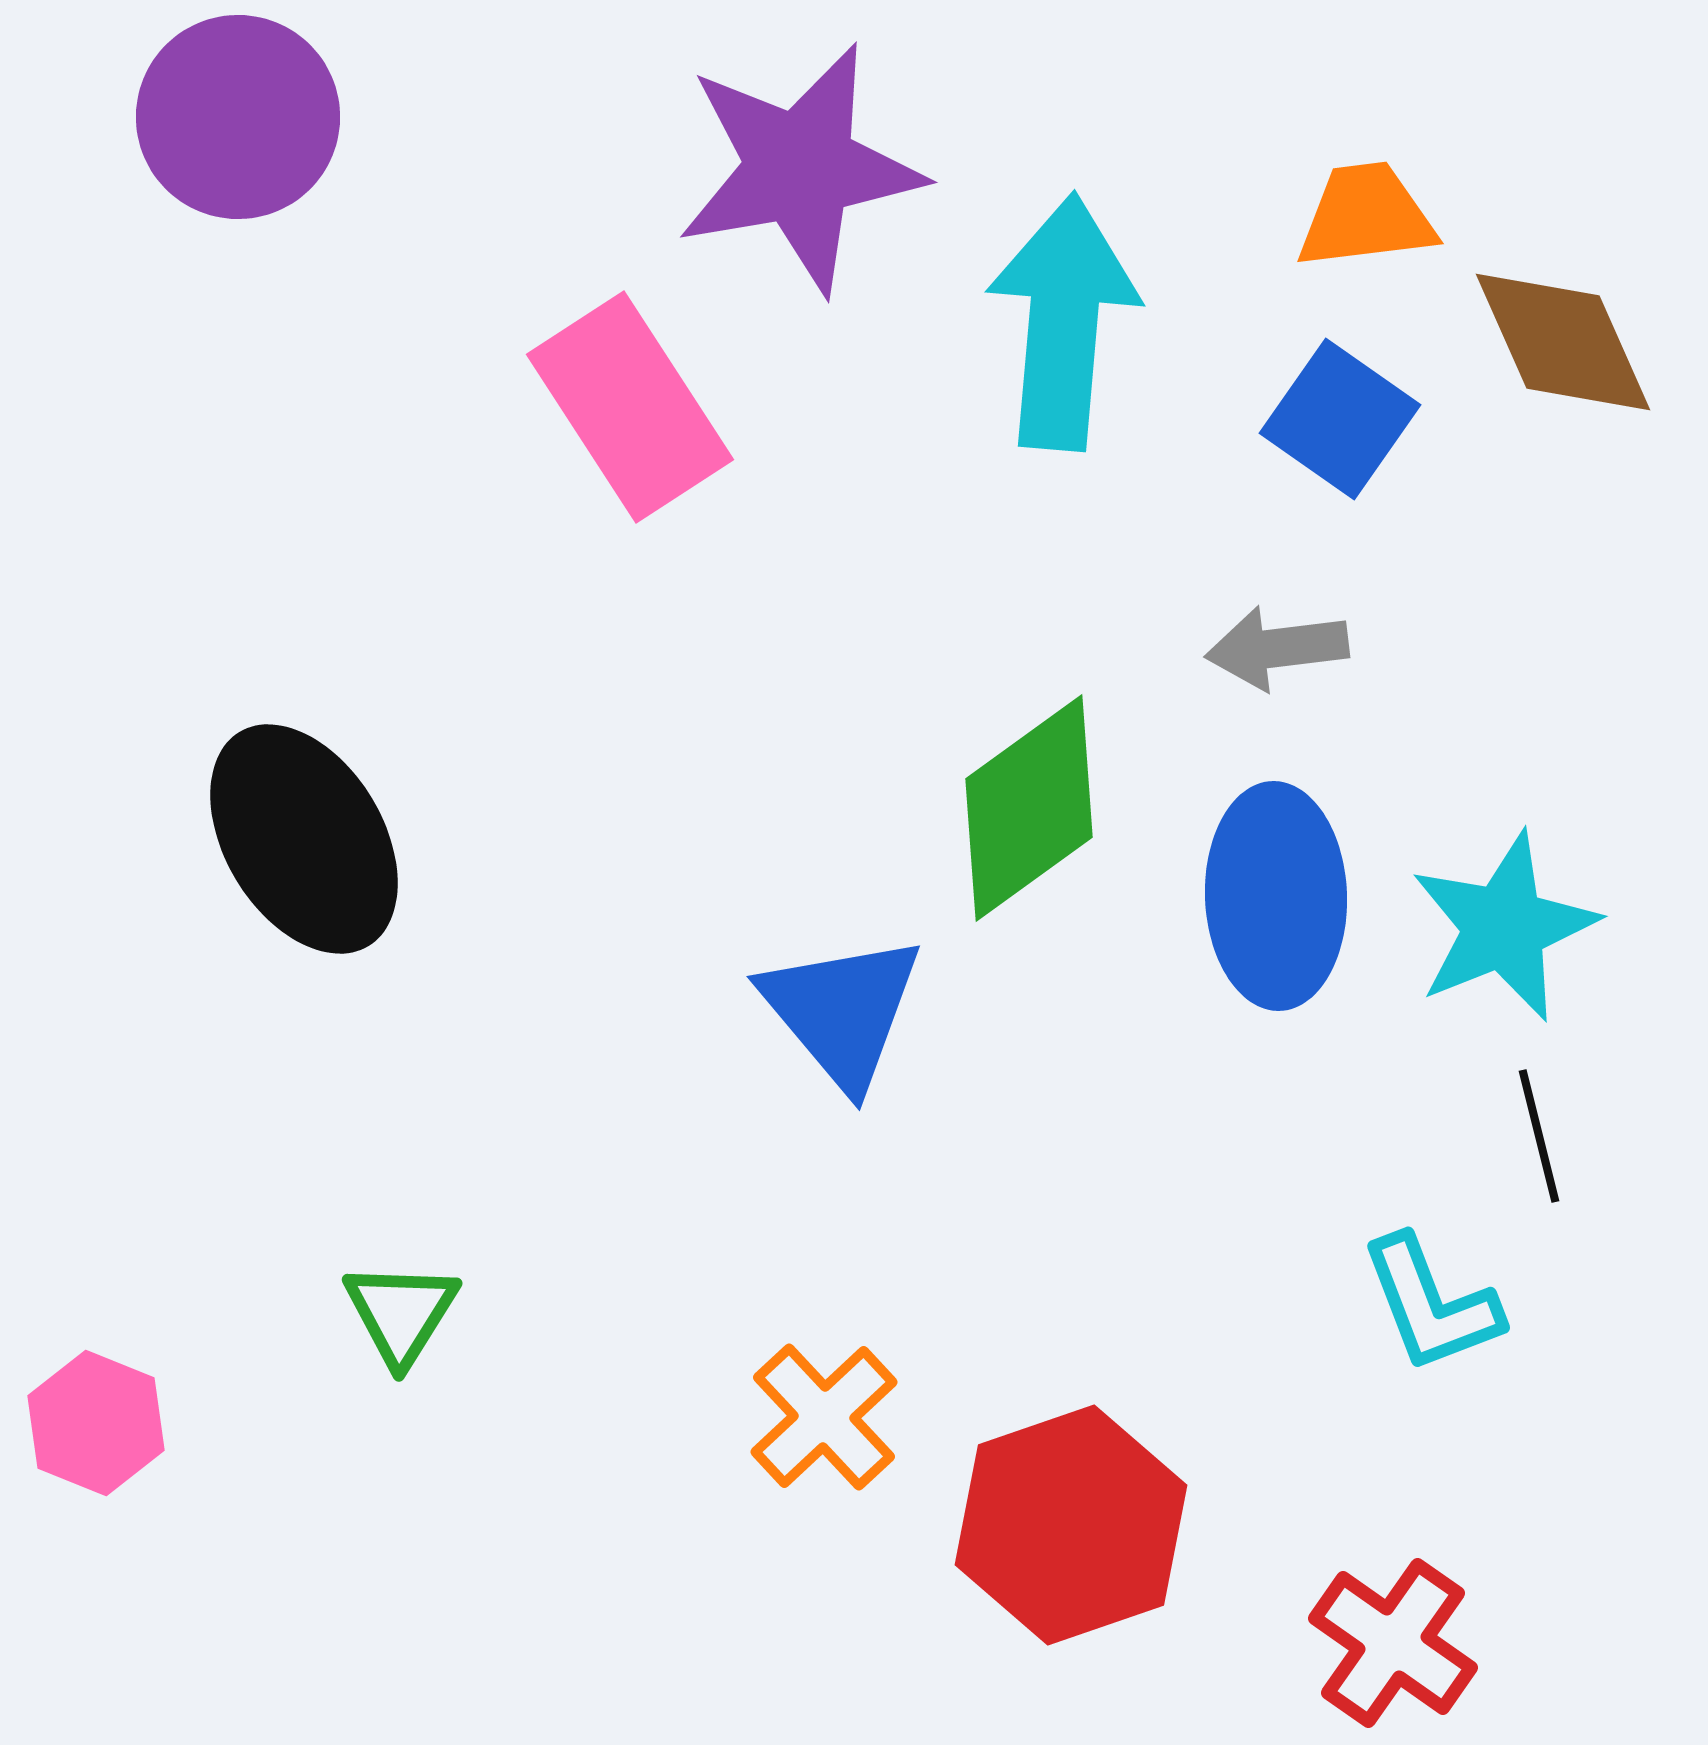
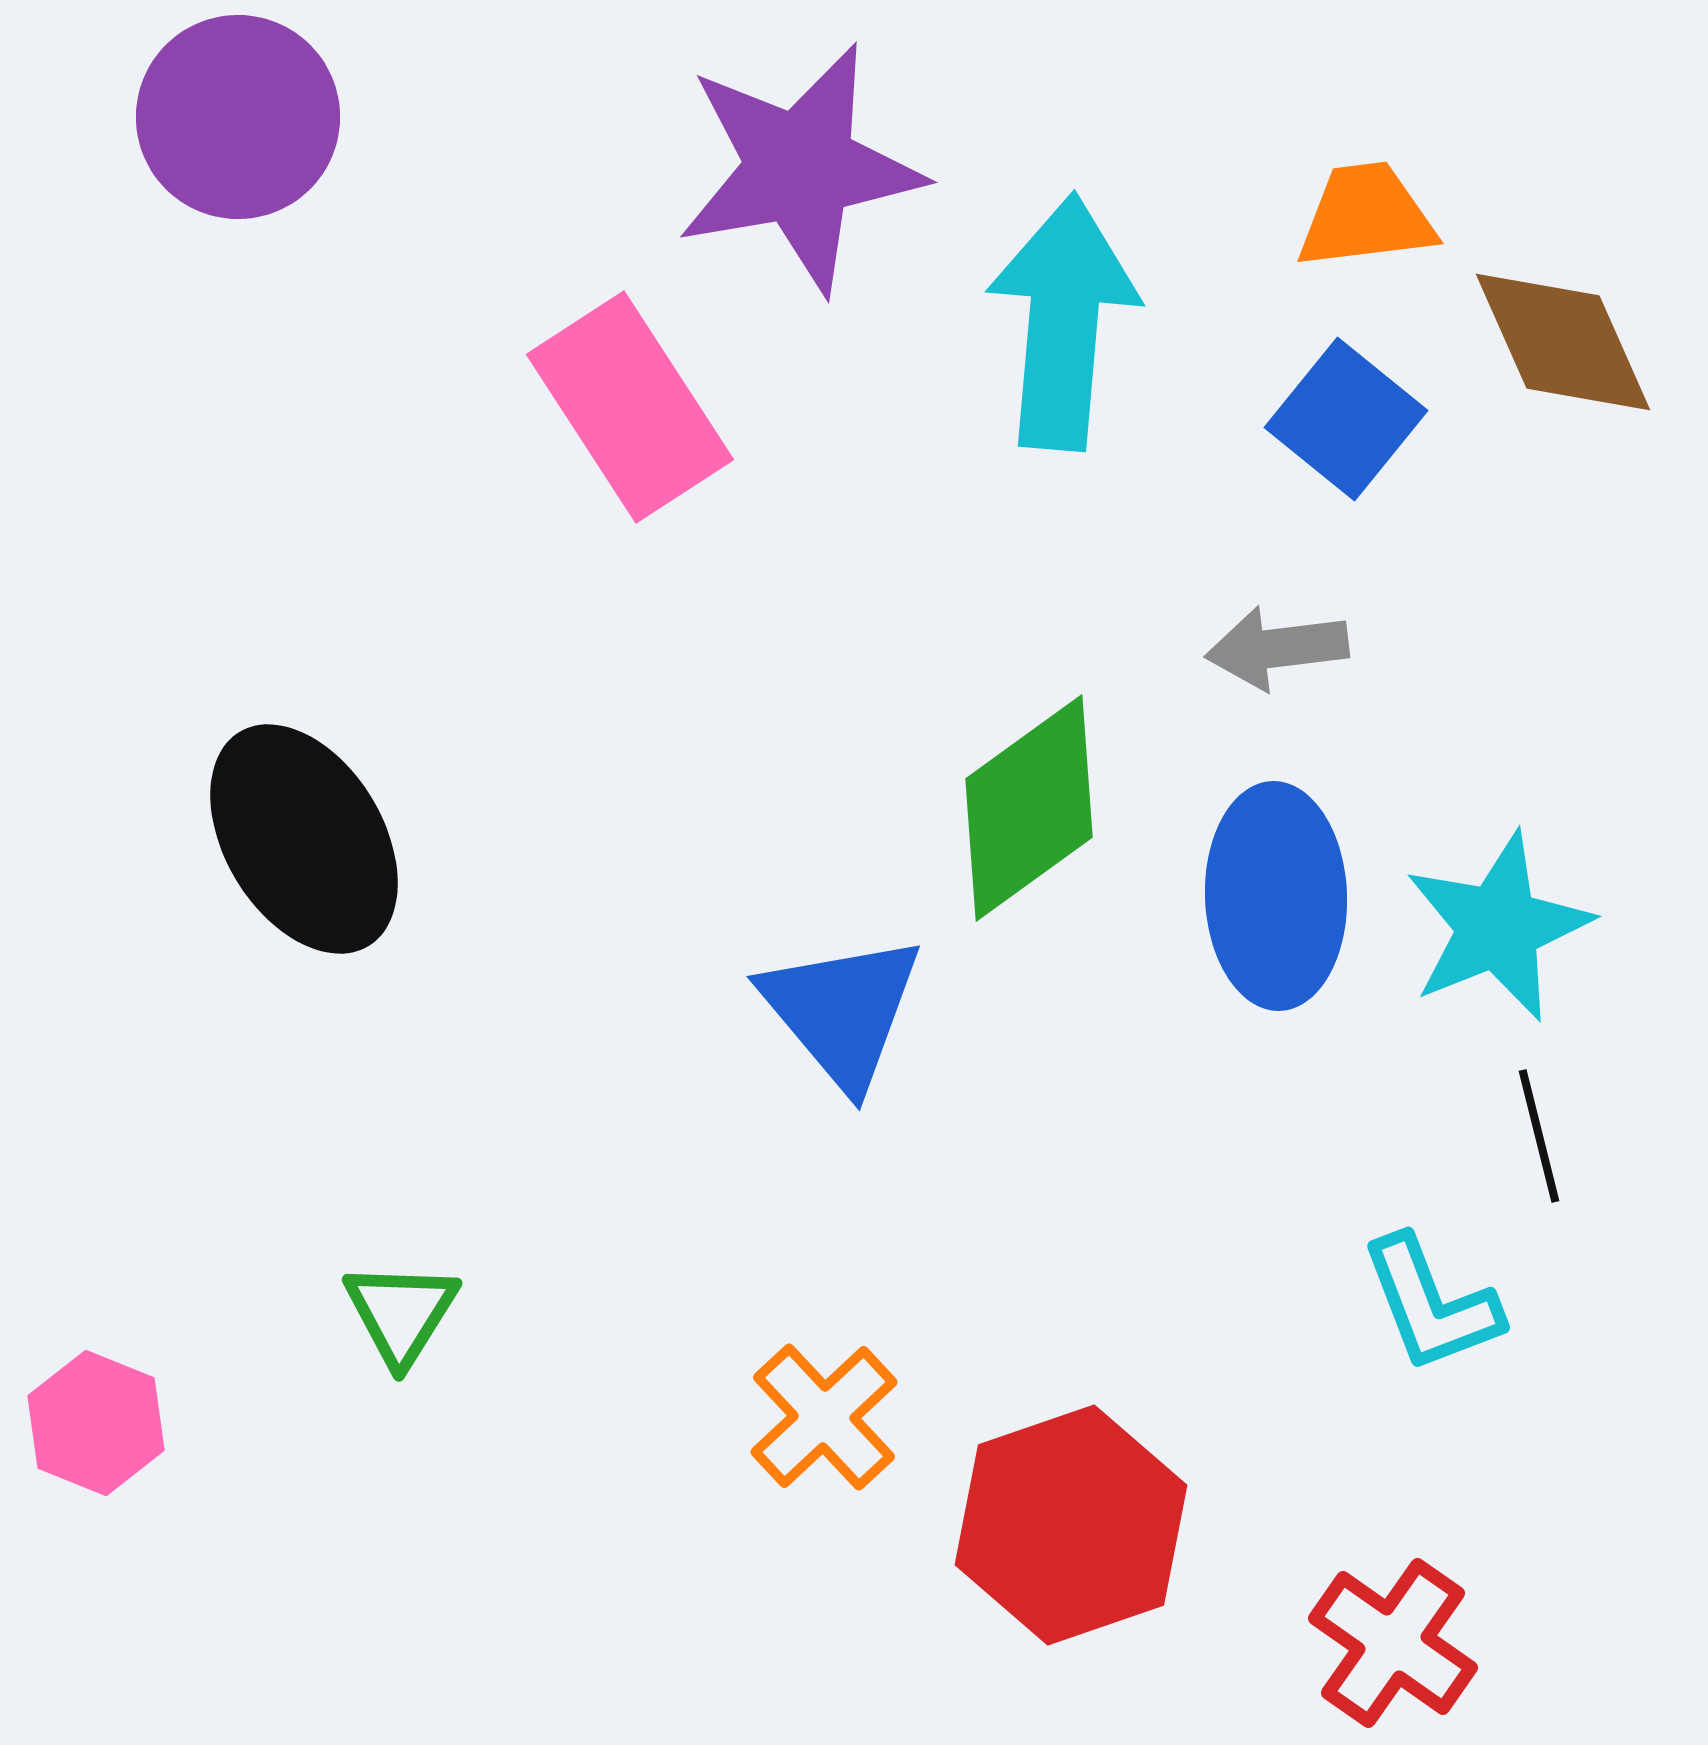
blue square: moved 6 px right; rotated 4 degrees clockwise
cyan star: moved 6 px left
